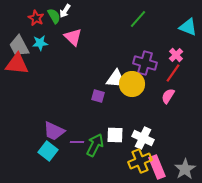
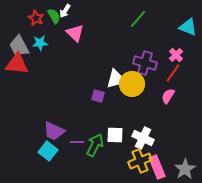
pink triangle: moved 2 px right, 4 px up
white triangle: rotated 20 degrees counterclockwise
